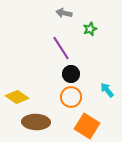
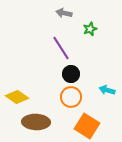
cyan arrow: rotated 35 degrees counterclockwise
